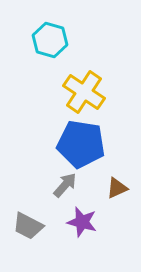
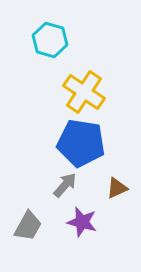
blue pentagon: moved 1 px up
gray trapezoid: rotated 88 degrees counterclockwise
